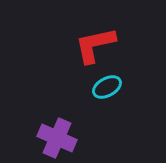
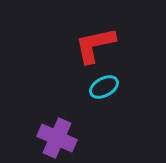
cyan ellipse: moved 3 px left
